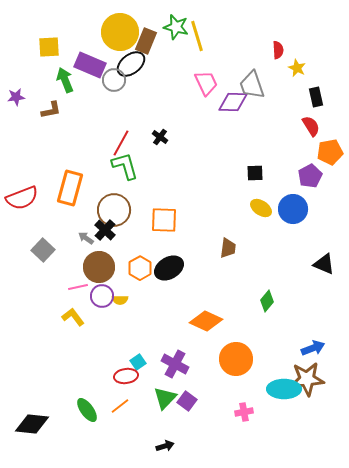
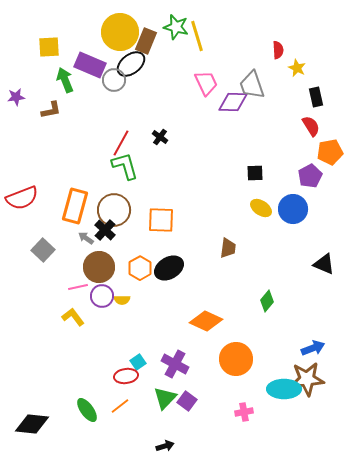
orange rectangle at (70, 188): moved 5 px right, 18 px down
orange square at (164, 220): moved 3 px left
yellow semicircle at (120, 300): moved 2 px right
